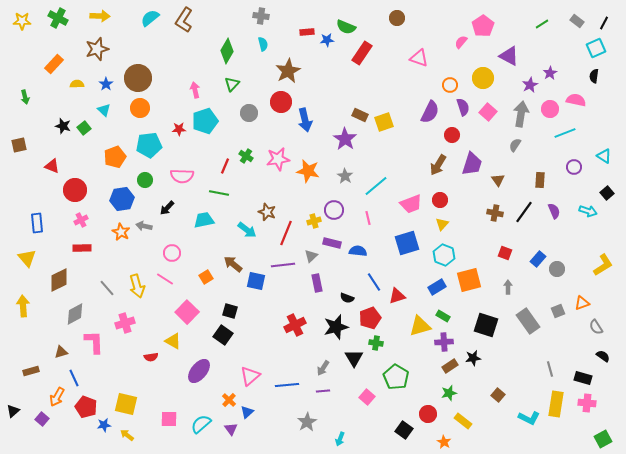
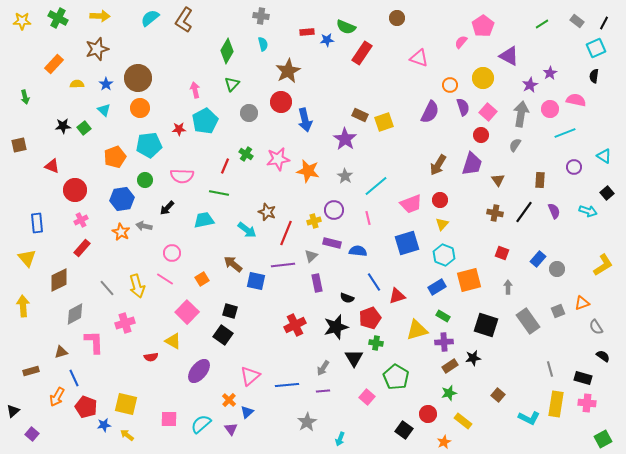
cyan pentagon at (205, 121): rotated 10 degrees counterclockwise
black star at (63, 126): rotated 21 degrees counterclockwise
red circle at (452, 135): moved 29 px right
green cross at (246, 156): moved 2 px up
red rectangle at (82, 248): rotated 48 degrees counterclockwise
red square at (505, 253): moved 3 px left
orange square at (206, 277): moved 4 px left, 2 px down
yellow triangle at (420, 326): moved 3 px left, 4 px down
purple square at (42, 419): moved 10 px left, 15 px down
orange star at (444, 442): rotated 16 degrees clockwise
